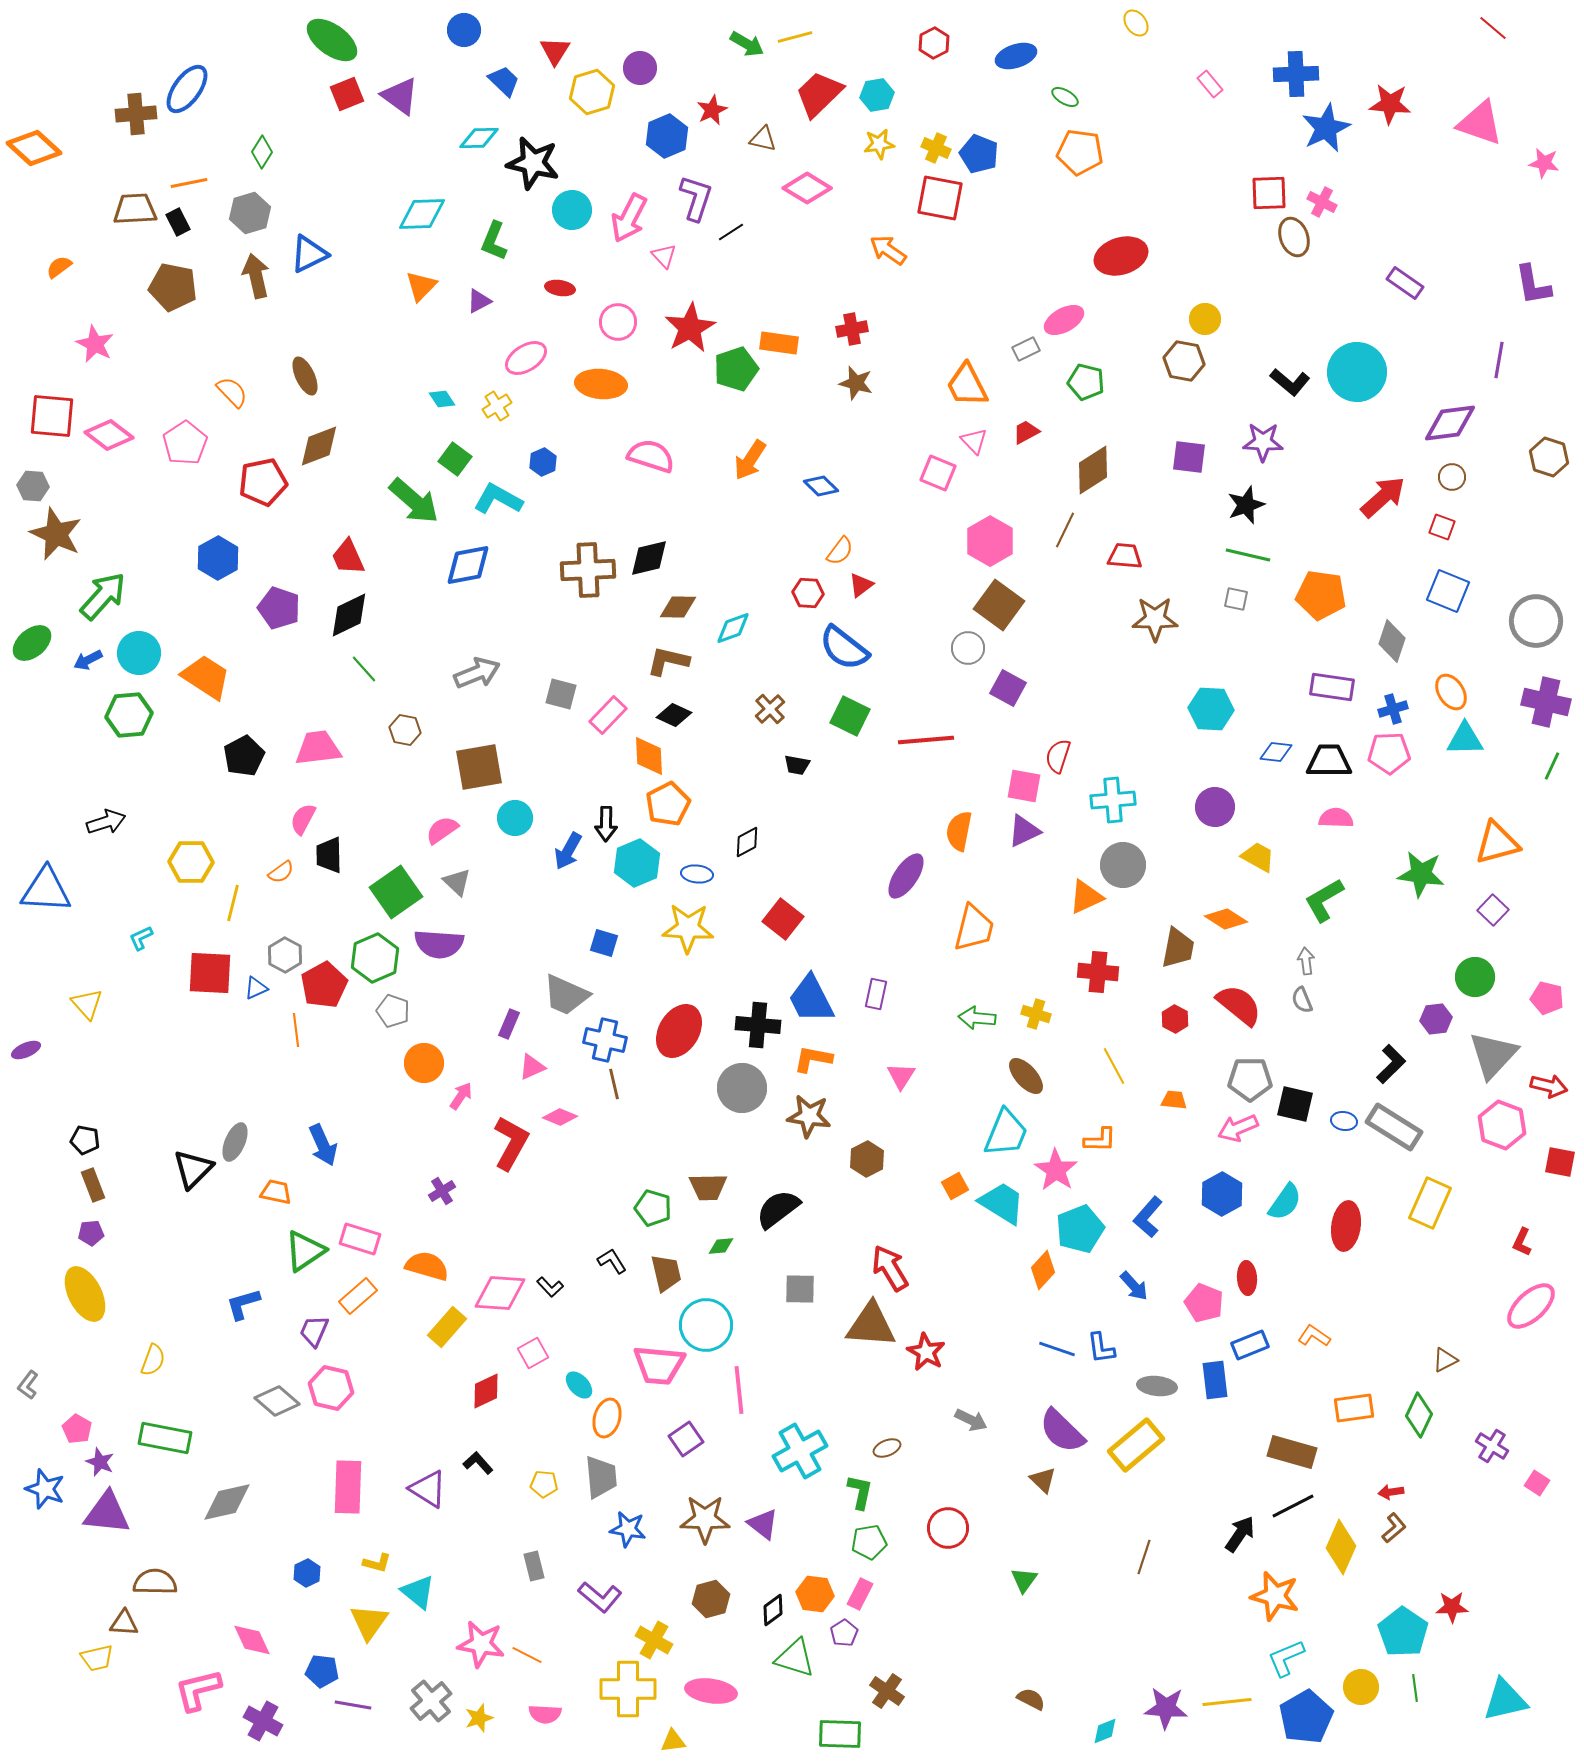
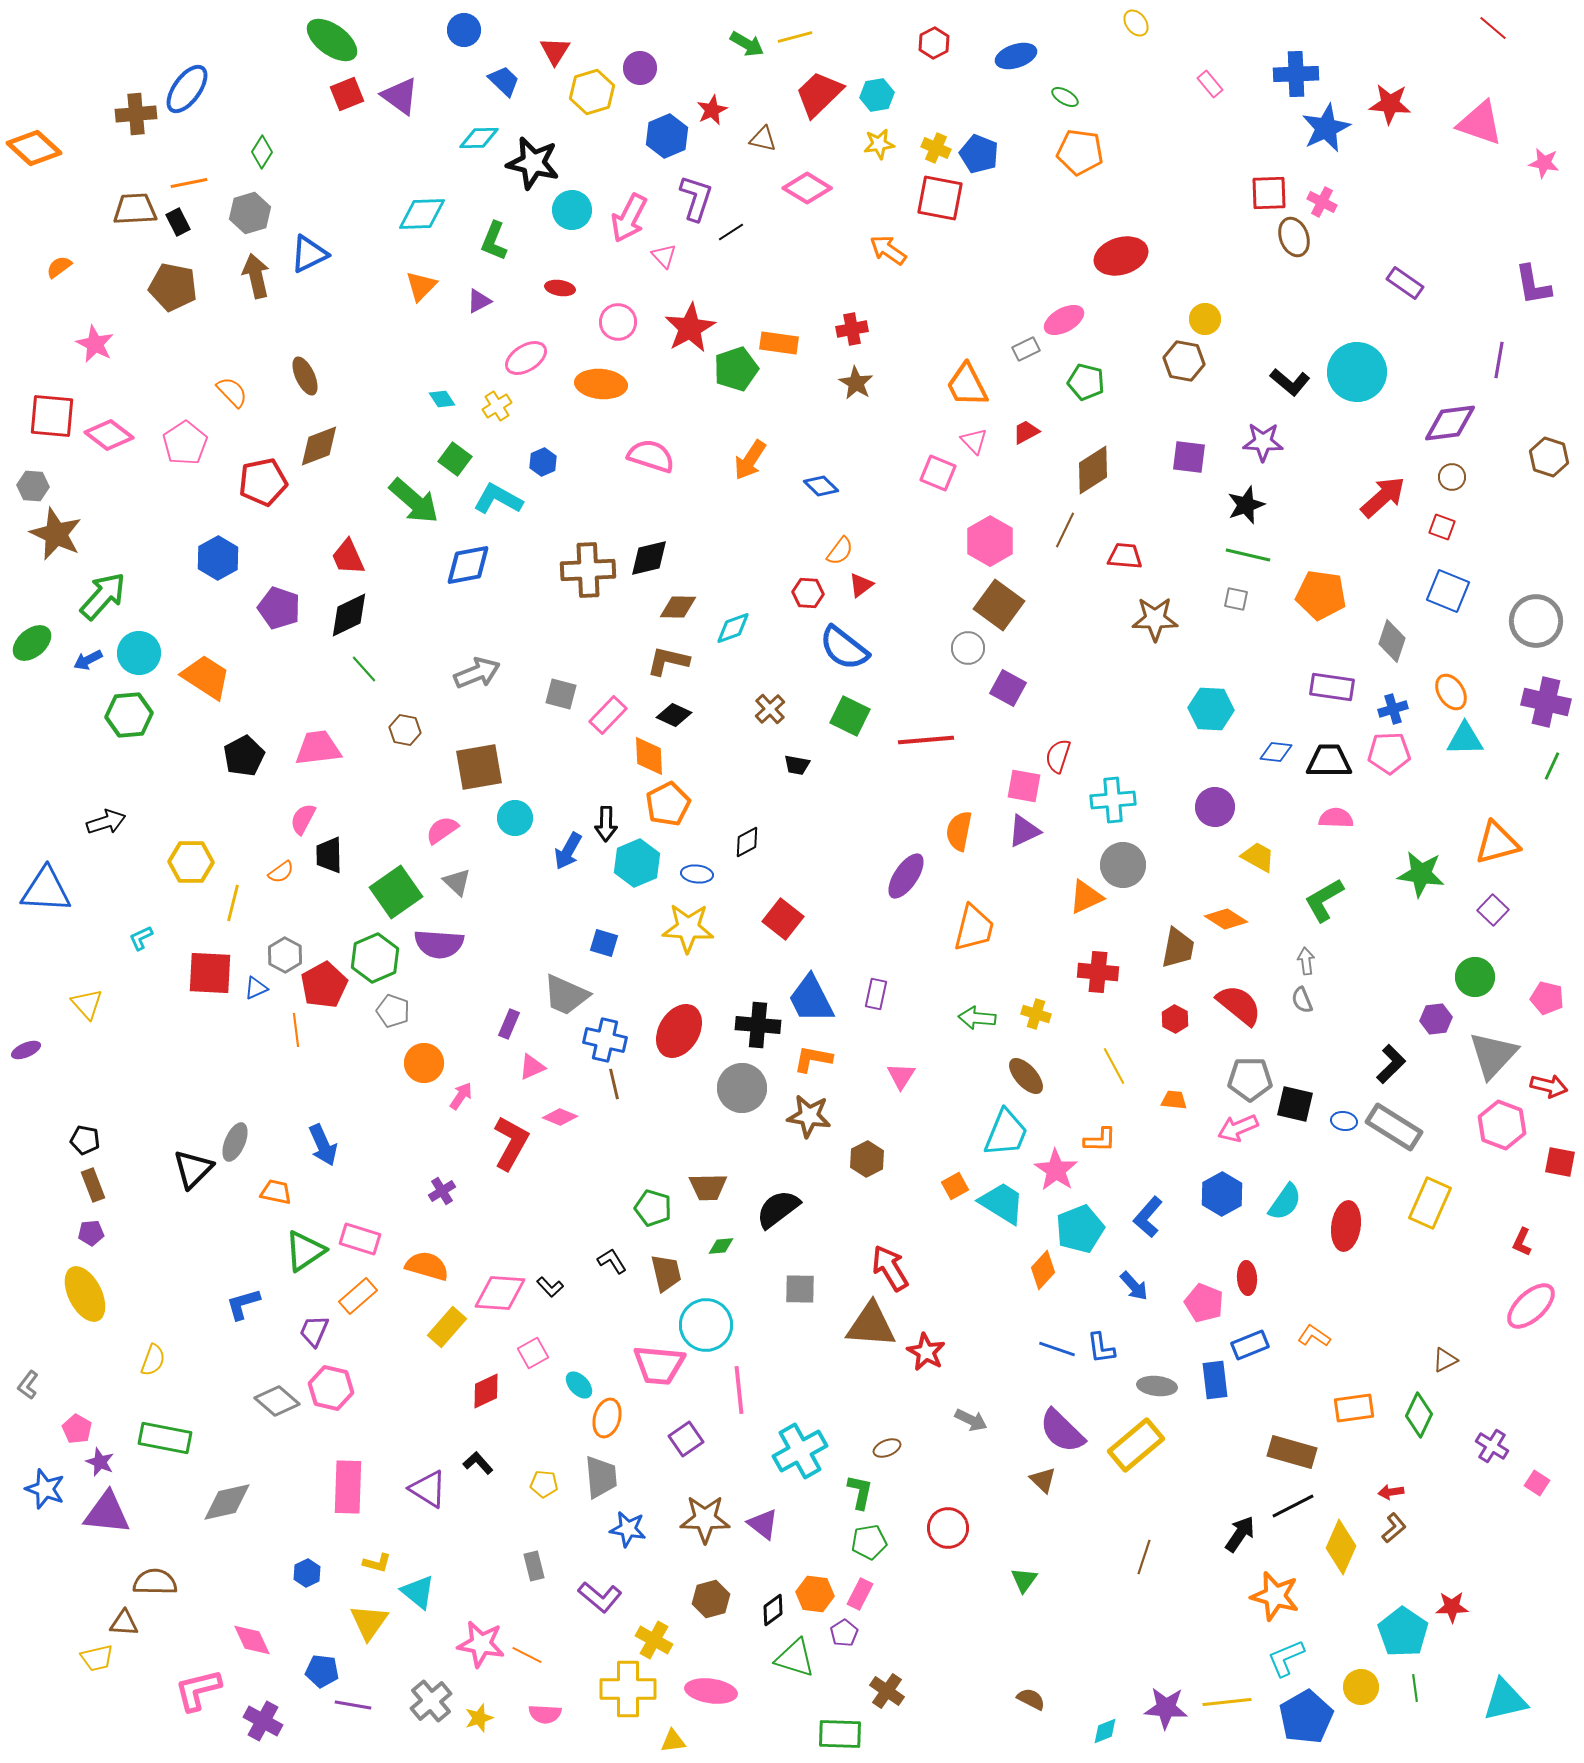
brown star at (856, 383): rotated 16 degrees clockwise
